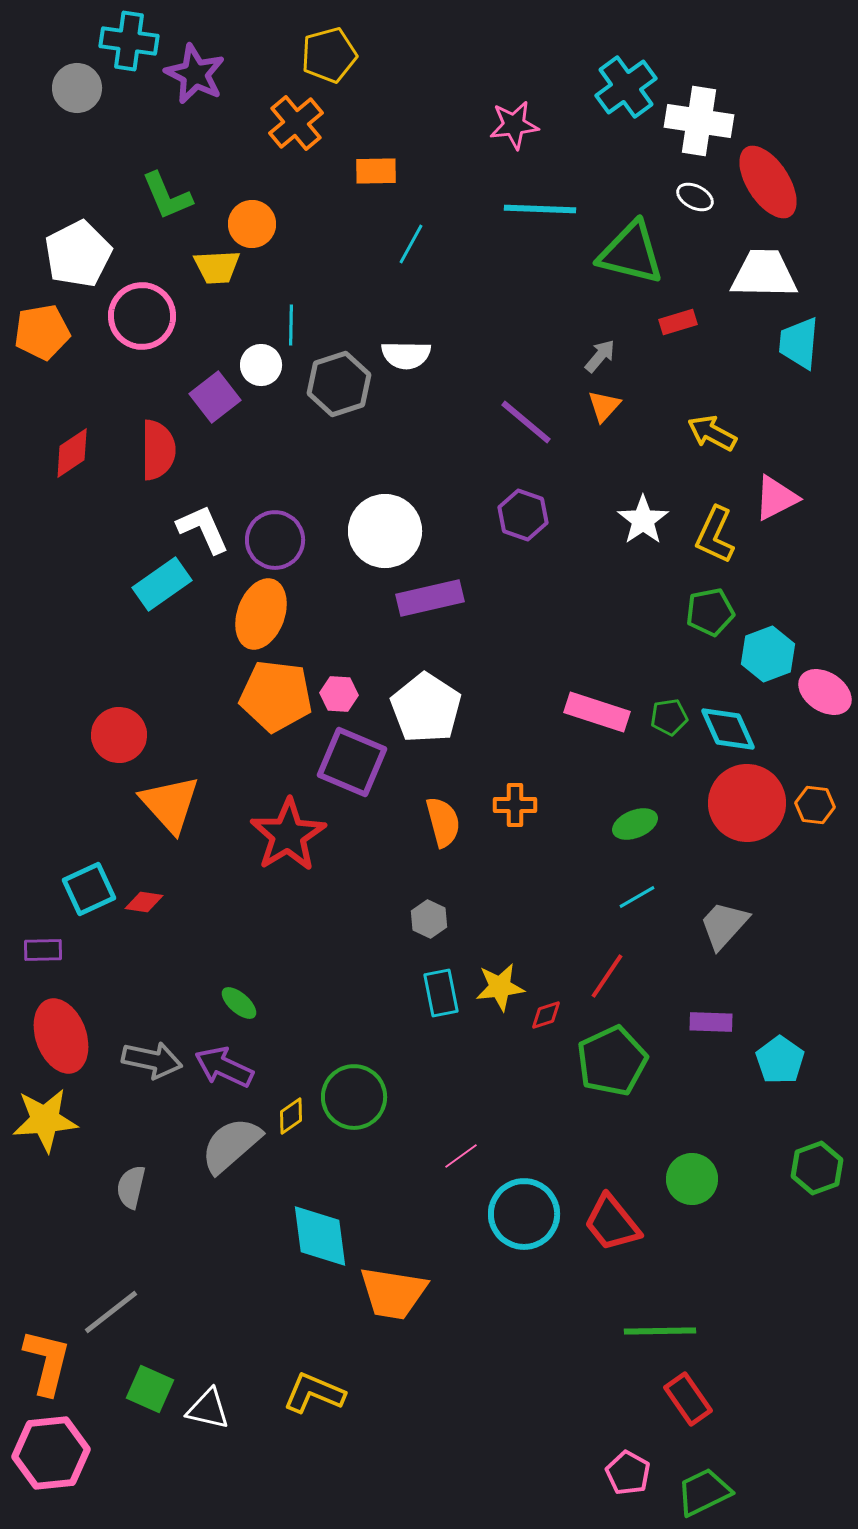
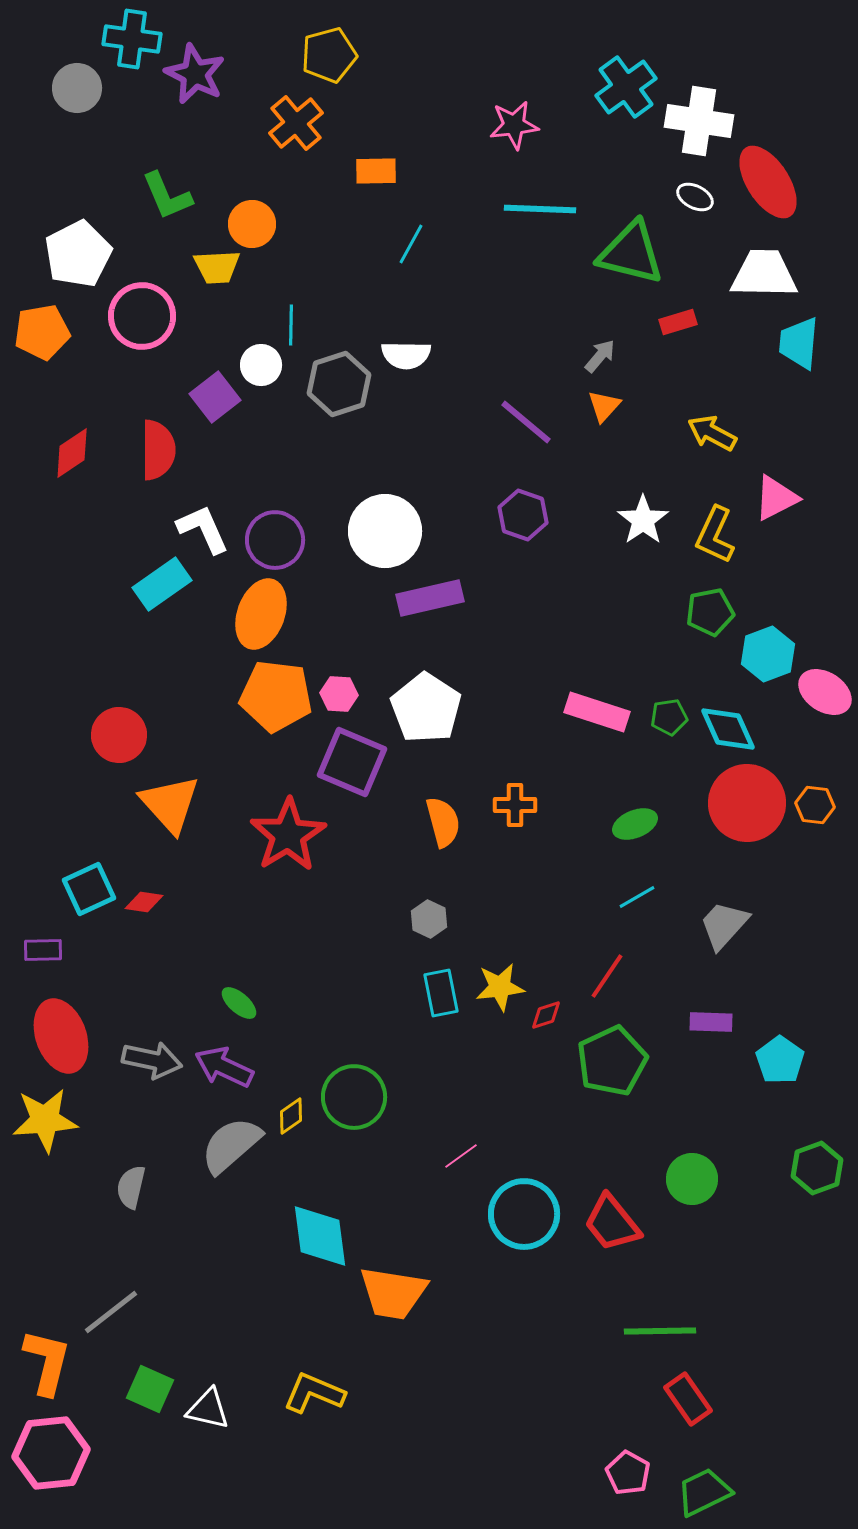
cyan cross at (129, 41): moved 3 px right, 2 px up
